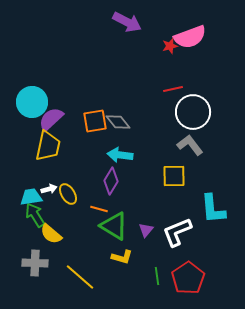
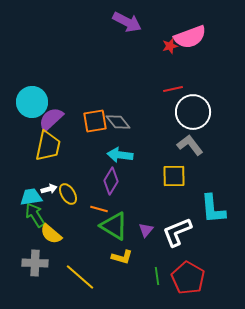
red pentagon: rotated 8 degrees counterclockwise
